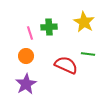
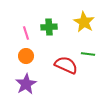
pink line: moved 4 px left
